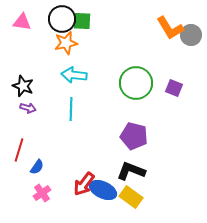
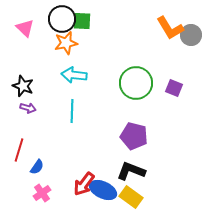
pink triangle: moved 3 px right, 6 px down; rotated 36 degrees clockwise
cyan line: moved 1 px right, 2 px down
